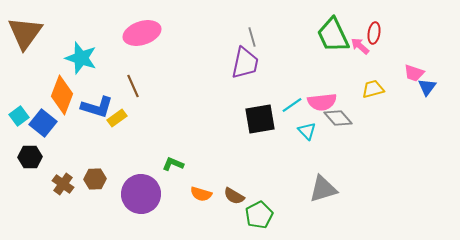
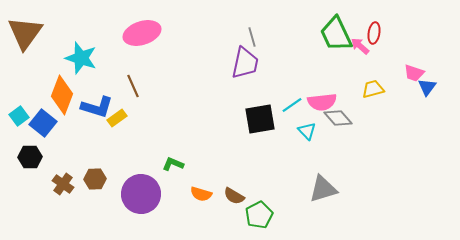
green trapezoid: moved 3 px right, 1 px up
